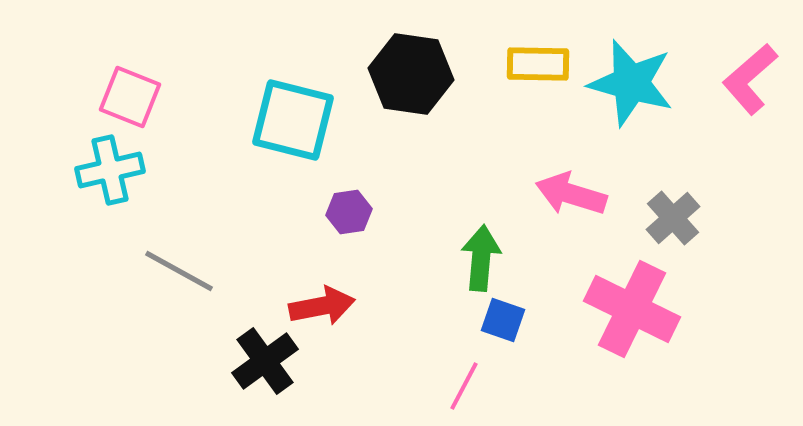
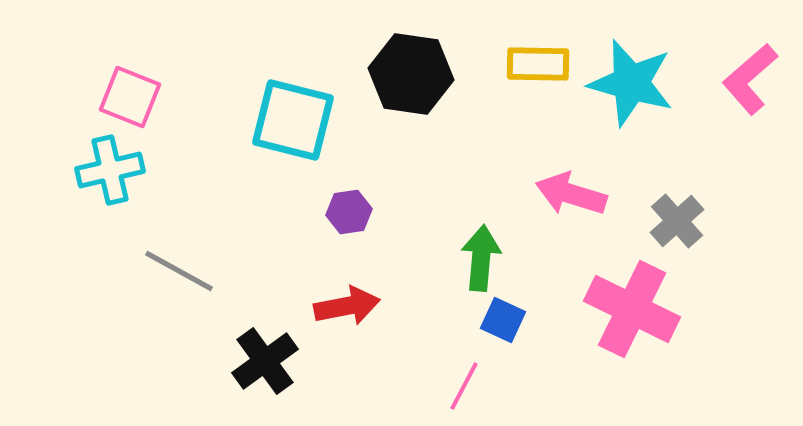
gray cross: moved 4 px right, 3 px down
red arrow: moved 25 px right
blue square: rotated 6 degrees clockwise
